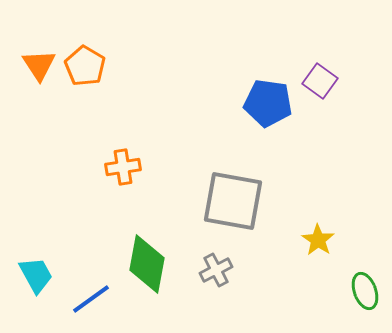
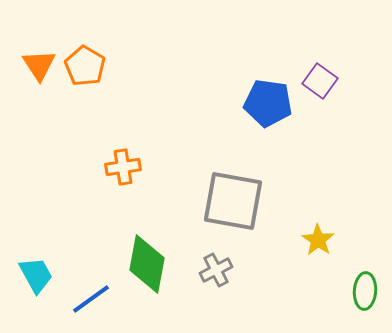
green ellipse: rotated 24 degrees clockwise
